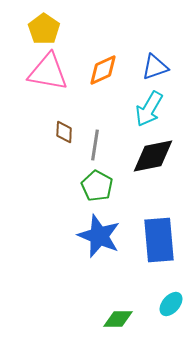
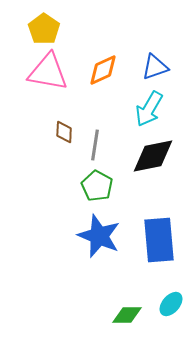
green diamond: moved 9 px right, 4 px up
